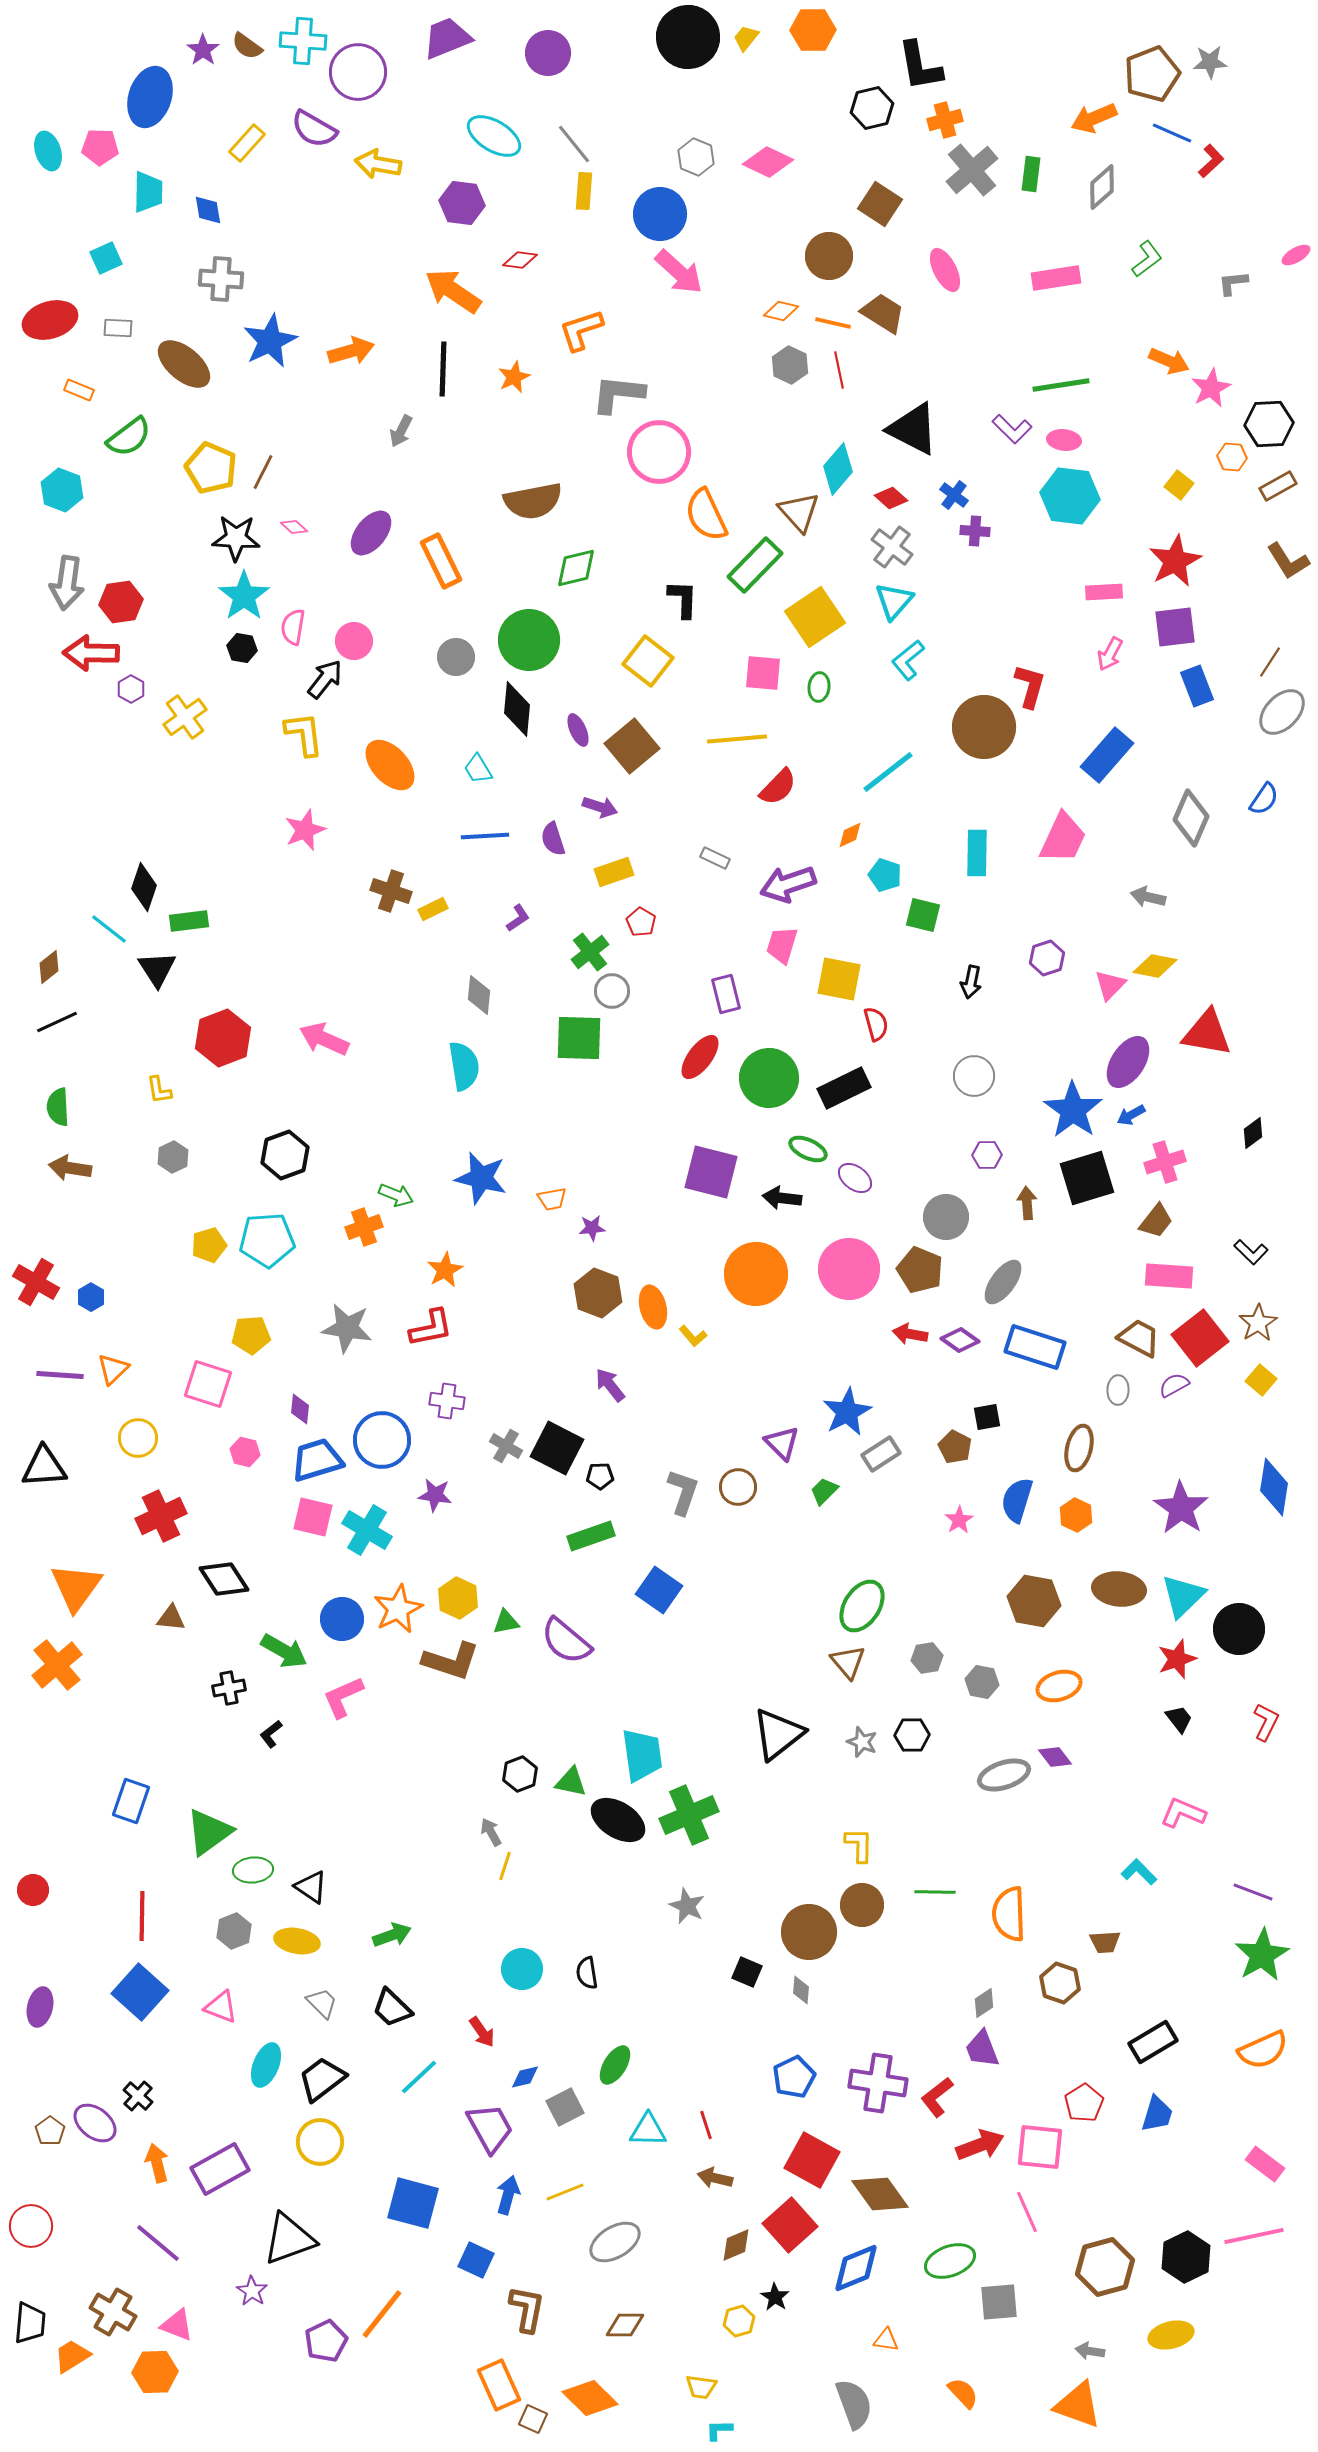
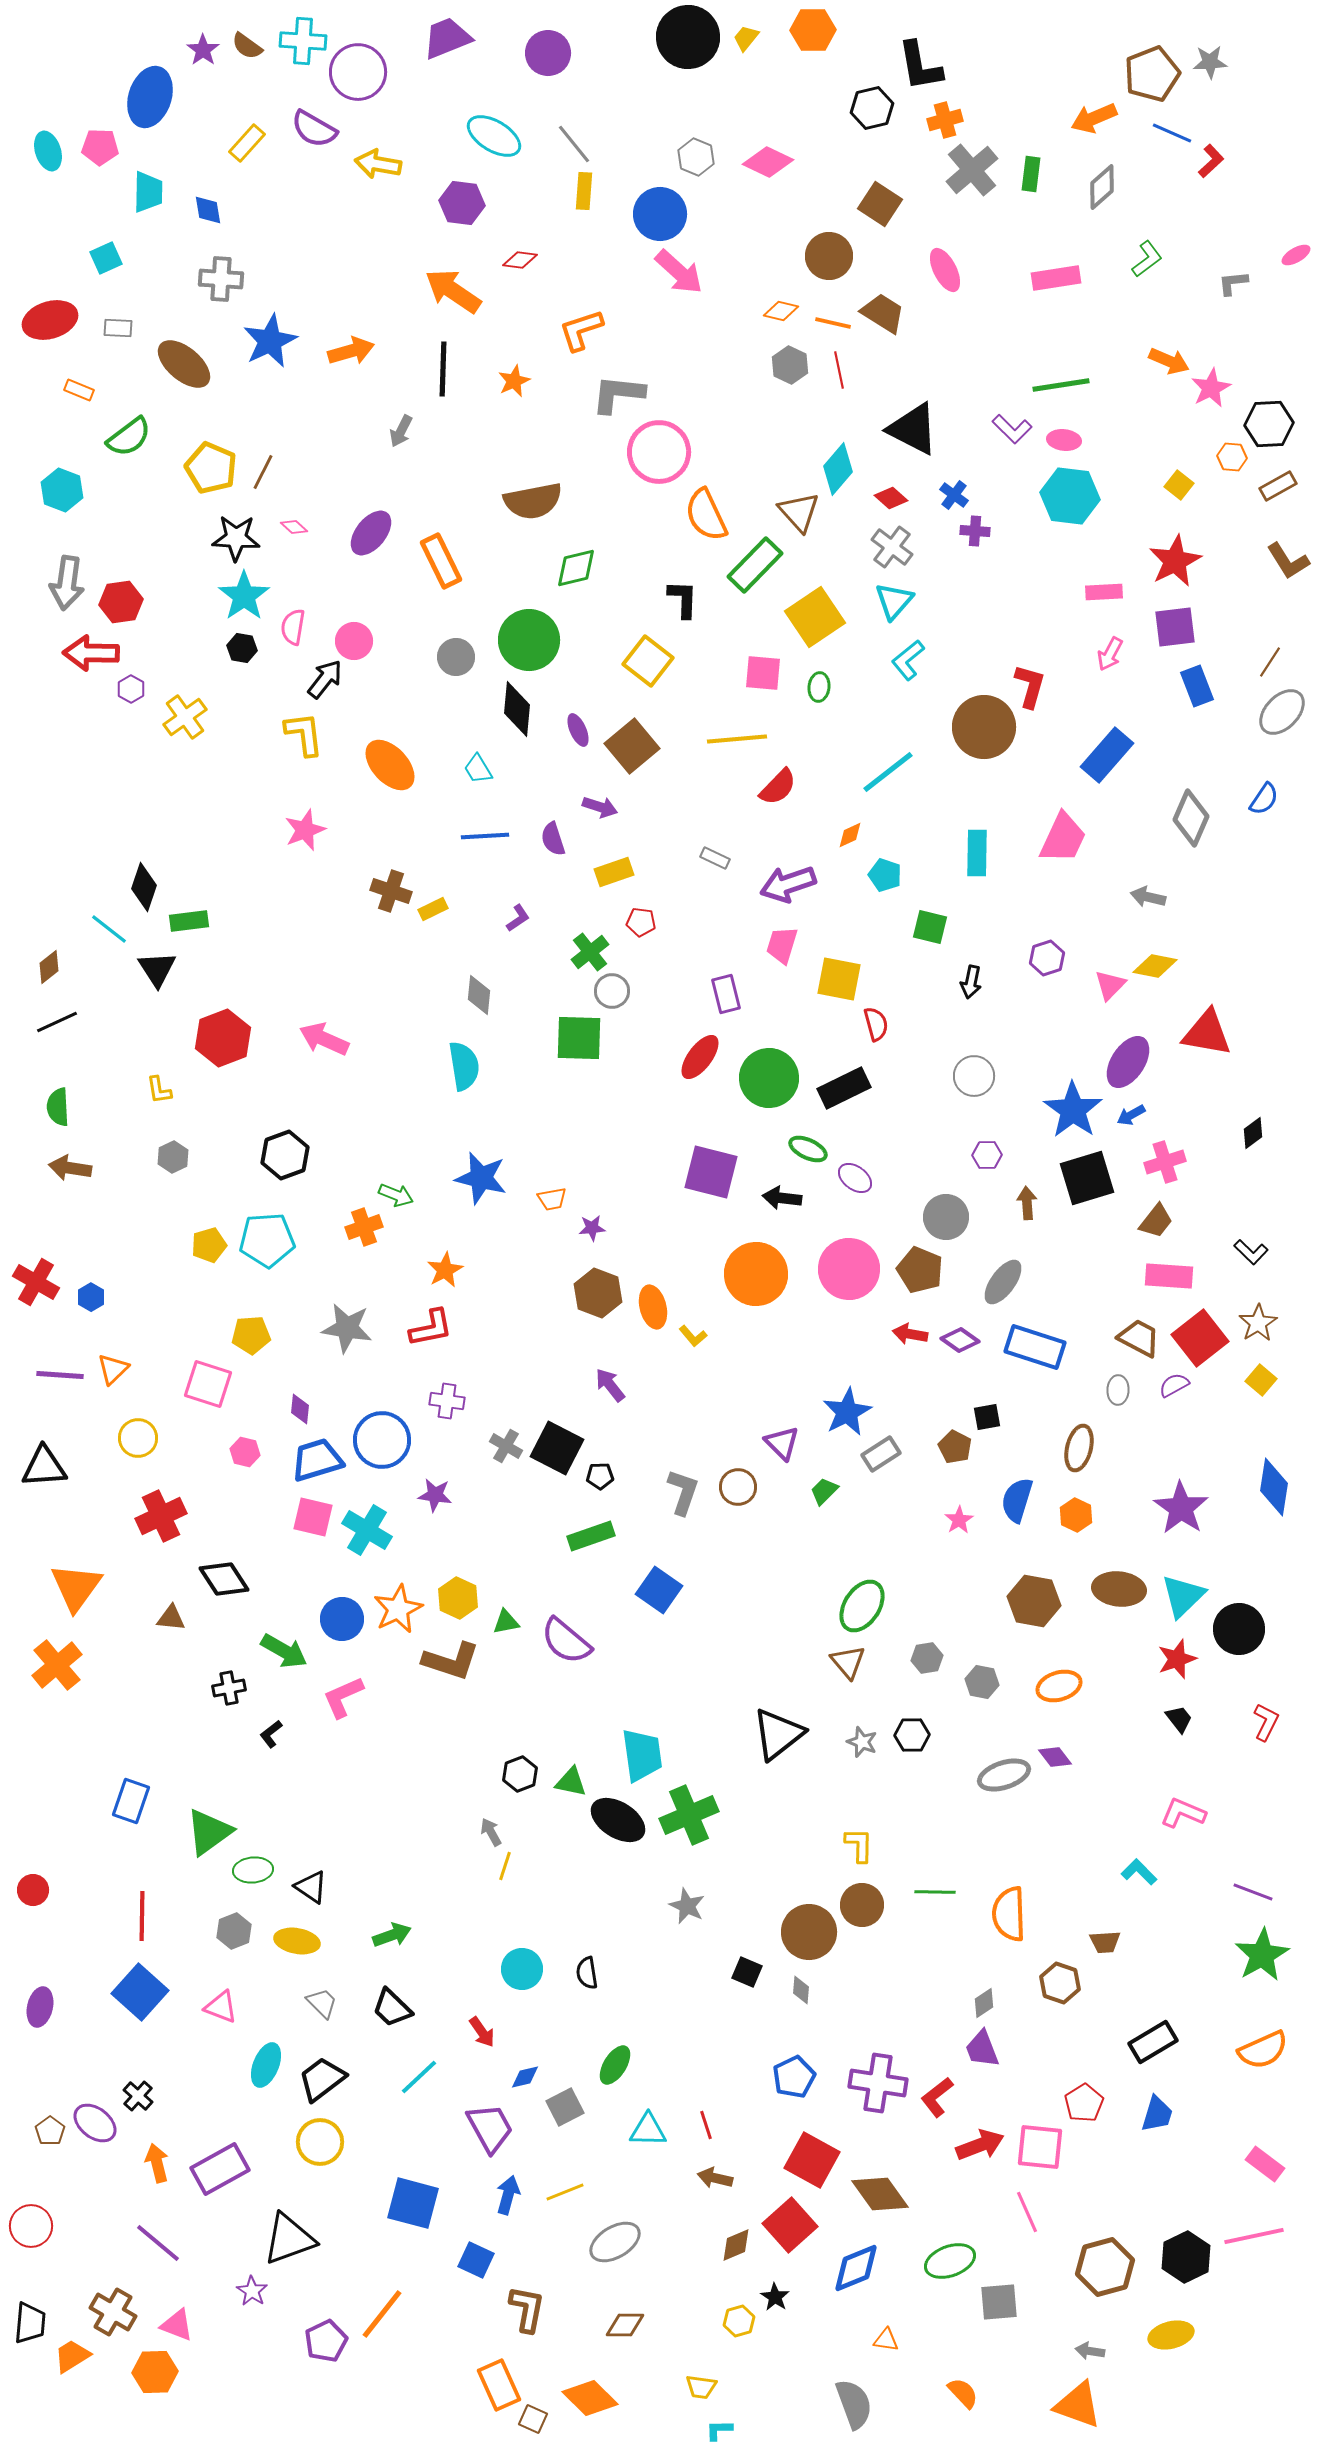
orange star at (514, 377): moved 4 px down
green square at (923, 915): moved 7 px right, 12 px down
red pentagon at (641, 922): rotated 24 degrees counterclockwise
